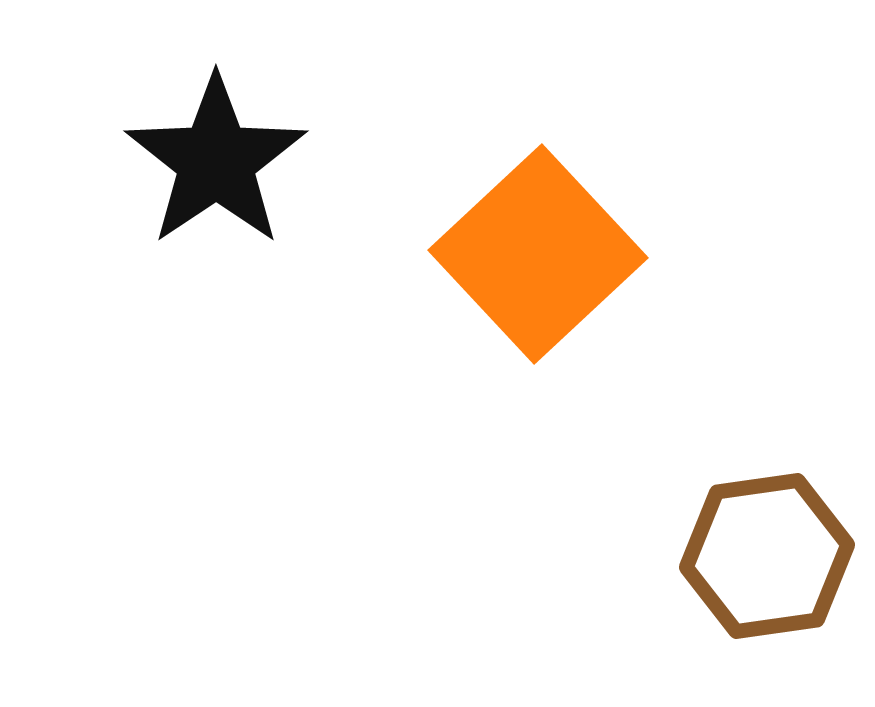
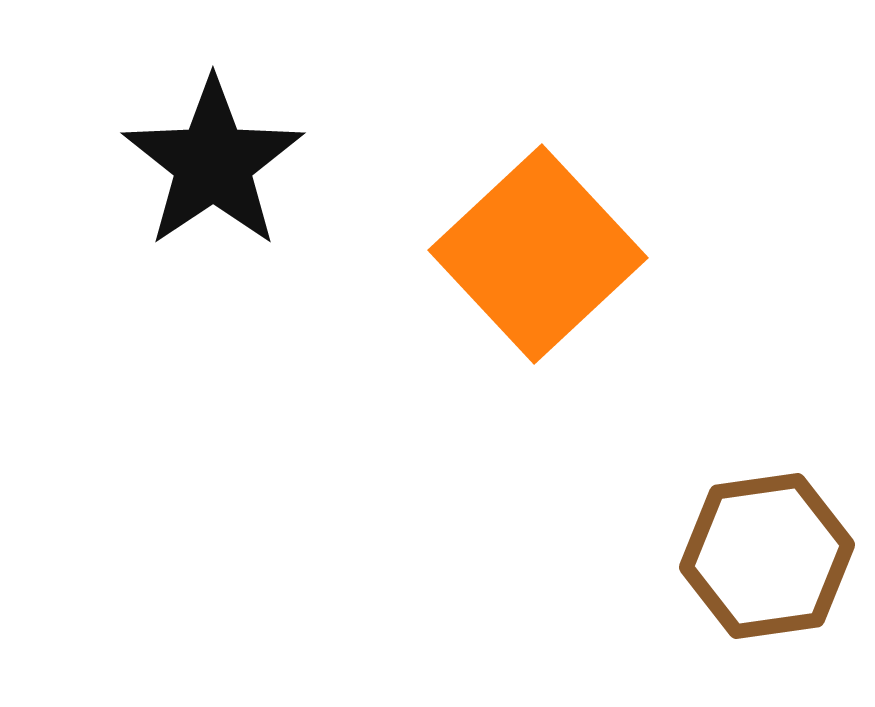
black star: moved 3 px left, 2 px down
